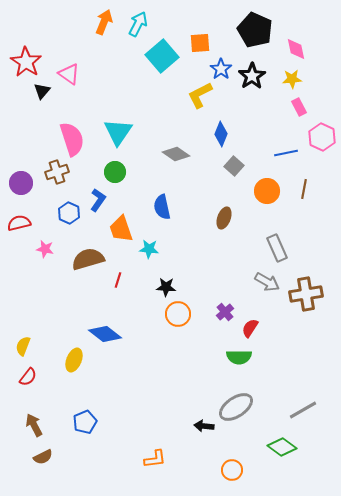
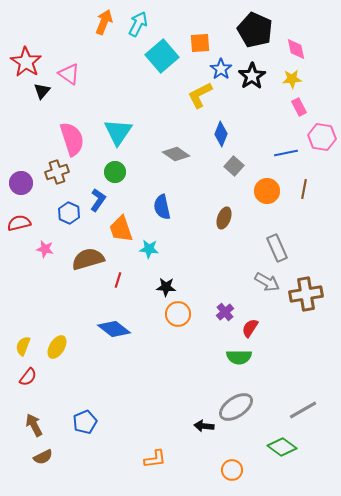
pink hexagon at (322, 137): rotated 16 degrees counterclockwise
blue diamond at (105, 334): moved 9 px right, 5 px up
yellow ellipse at (74, 360): moved 17 px left, 13 px up; rotated 10 degrees clockwise
